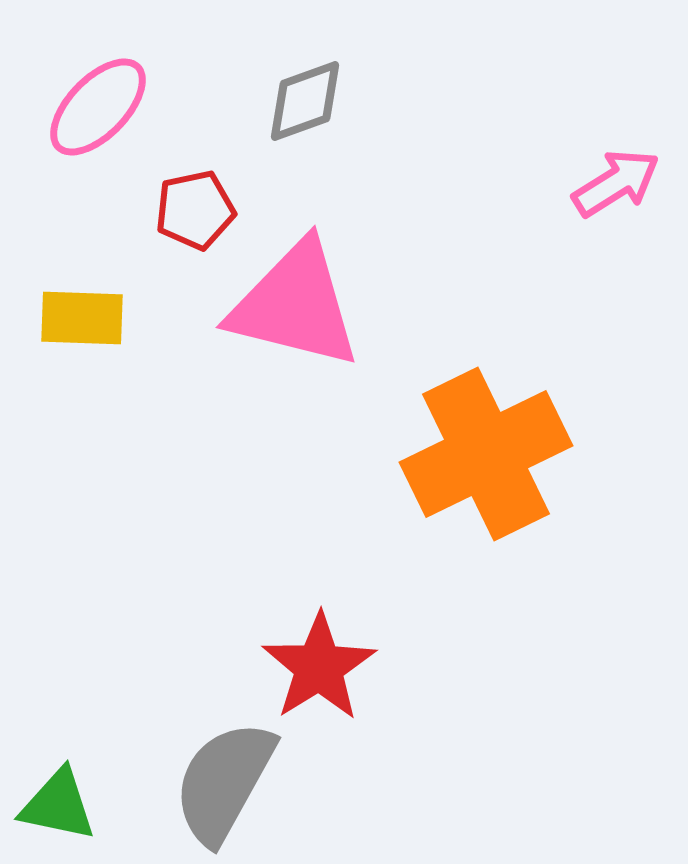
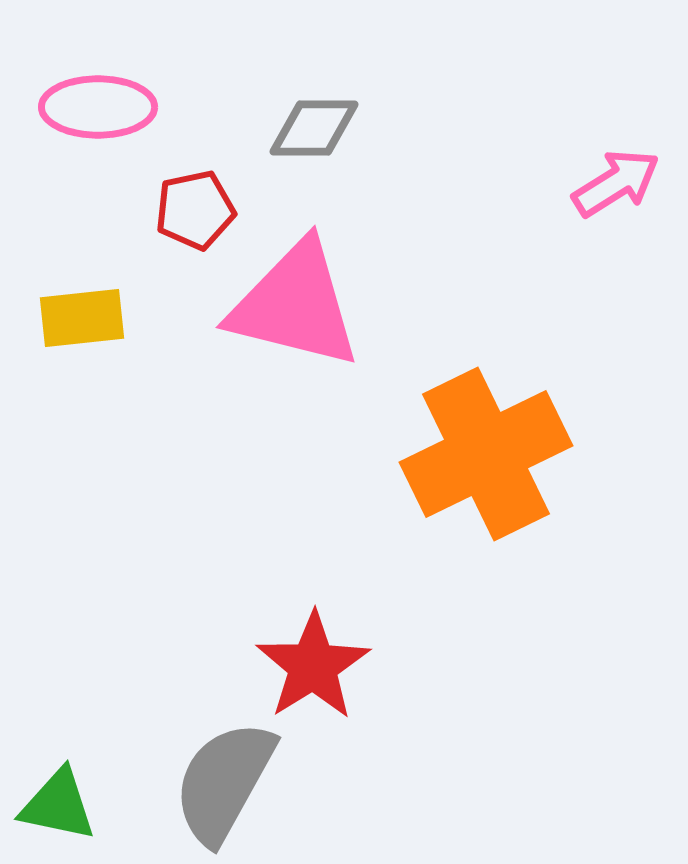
gray diamond: moved 9 px right, 27 px down; rotated 20 degrees clockwise
pink ellipse: rotated 46 degrees clockwise
yellow rectangle: rotated 8 degrees counterclockwise
red star: moved 6 px left, 1 px up
